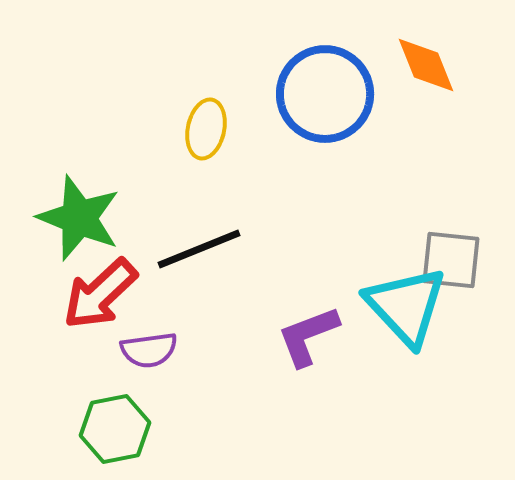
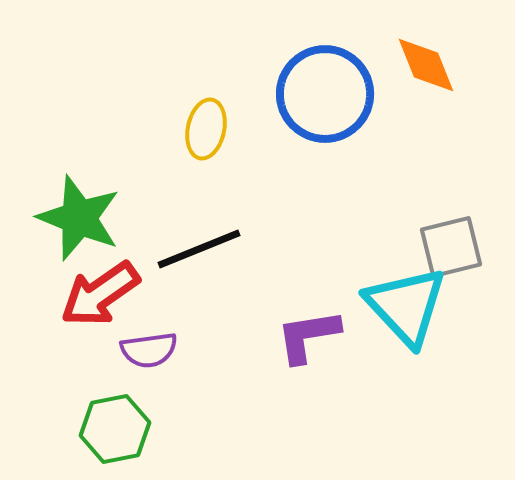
gray square: moved 13 px up; rotated 20 degrees counterclockwise
red arrow: rotated 8 degrees clockwise
purple L-shape: rotated 12 degrees clockwise
